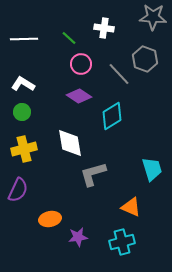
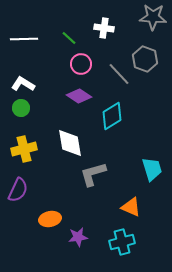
green circle: moved 1 px left, 4 px up
